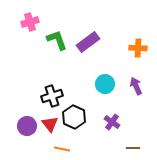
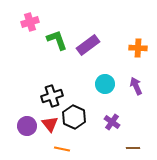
purple rectangle: moved 3 px down
